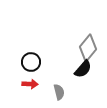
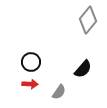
gray diamond: moved 28 px up
gray semicircle: rotated 49 degrees clockwise
